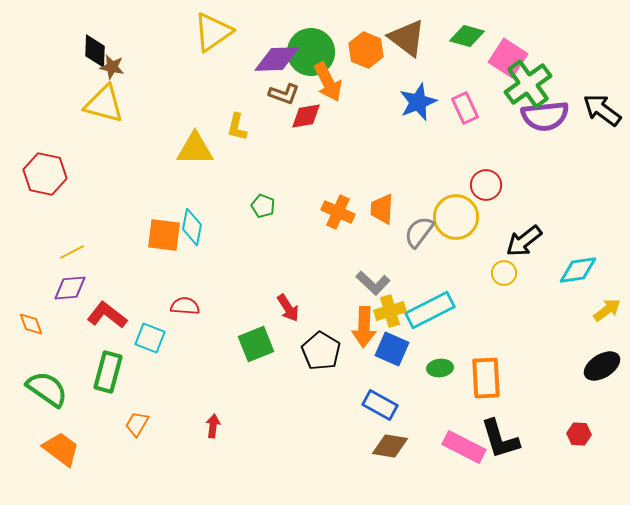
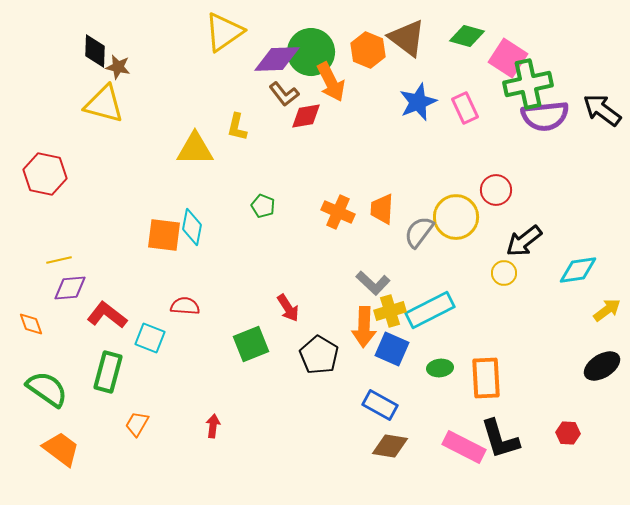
yellow triangle at (213, 32): moved 11 px right
orange hexagon at (366, 50): moved 2 px right
brown star at (112, 67): moved 6 px right
orange arrow at (328, 82): moved 3 px right
green cross at (528, 84): rotated 24 degrees clockwise
brown L-shape at (284, 94): rotated 32 degrees clockwise
red circle at (486, 185): moved 10 px right, 5 px down
yellow line at (72, 252): moved 13 px left, 8 px down; rotated 15 degrees clockwise
green square at (256, 344): moved 5 px left
black pentagon at (321, 351): moved 2 px left, 4 px down
red hexagon at (579, 434): moved 11 px left, 1 px up
